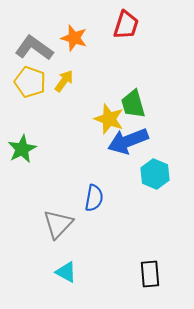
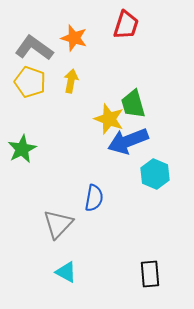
yellow arrow: moved 7 px right; rotated 25 degrees counterclockwise
